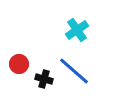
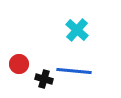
cyan cross: rotated 15 degrees counterclockwise
blue line: rotated 36 degrees counterclockwise
